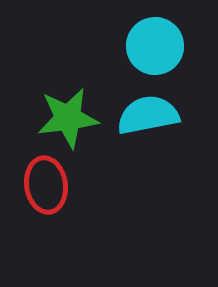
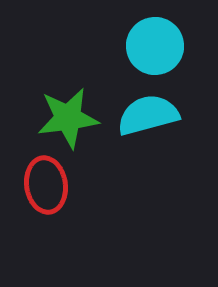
cyan semicircle: rotated 4 degrees counterclockwise
